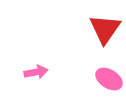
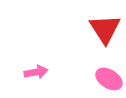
red triangle: rotated 8 degrees counterclockwise
